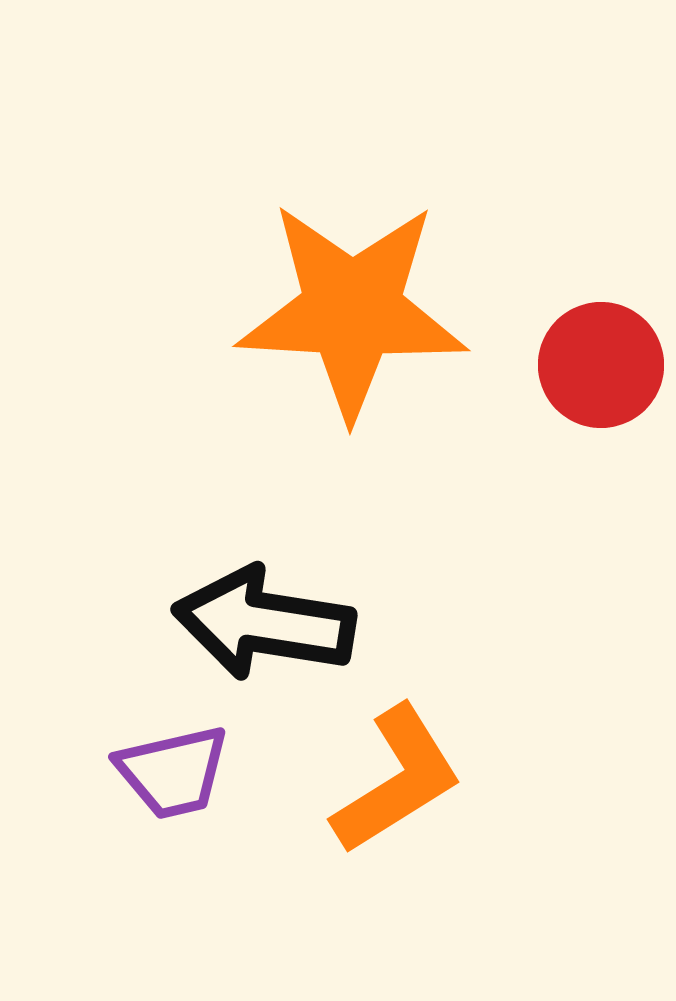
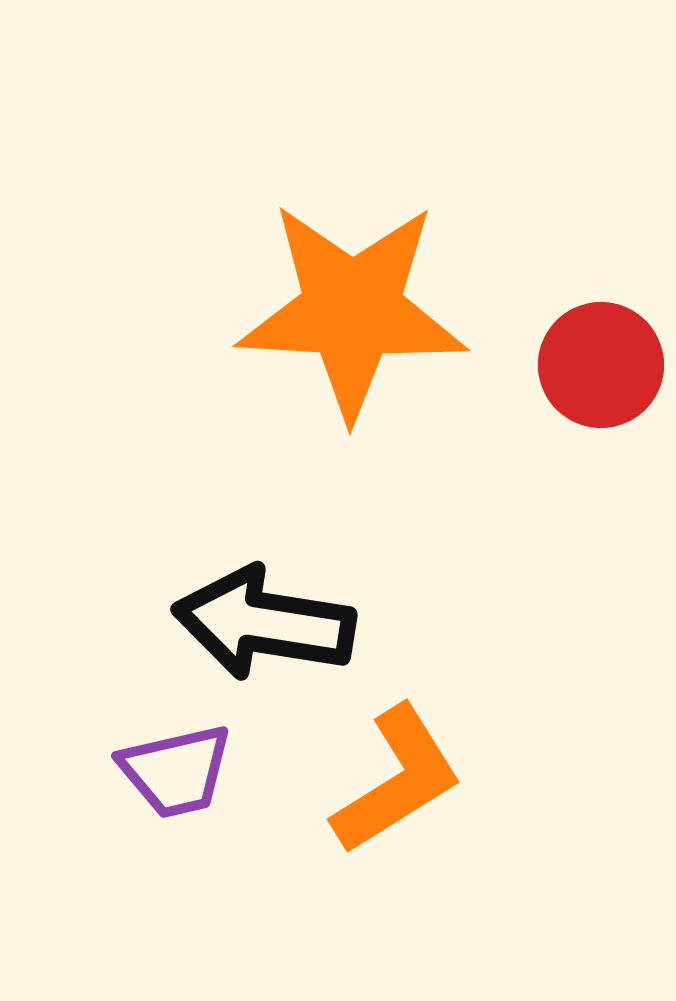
purple trapezoid: moved 3 px right, 1 px up
